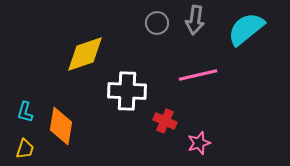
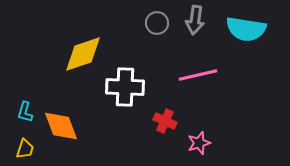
cyan semicircle: rotated 132 degrees counterclockwise
yellow diamond: moved 2 px left
white cross: moved 2 px left, 4 px up
orange diamond: rotated 30 degrees counterclockwise
